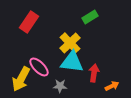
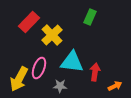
green rectangle: rotated 35 degrees counterclockwise
red rectangle: rotated 10 degrees clockwise
yellow cross: moved 18 px left, 8 px up
pink ellipse: moved 1 px down; rotated 65 degrees clockwise
red arrow: moved 1 px right, 1 px up
yellow arrow: moved 2 px left
orange arrow: moved 3 px right
